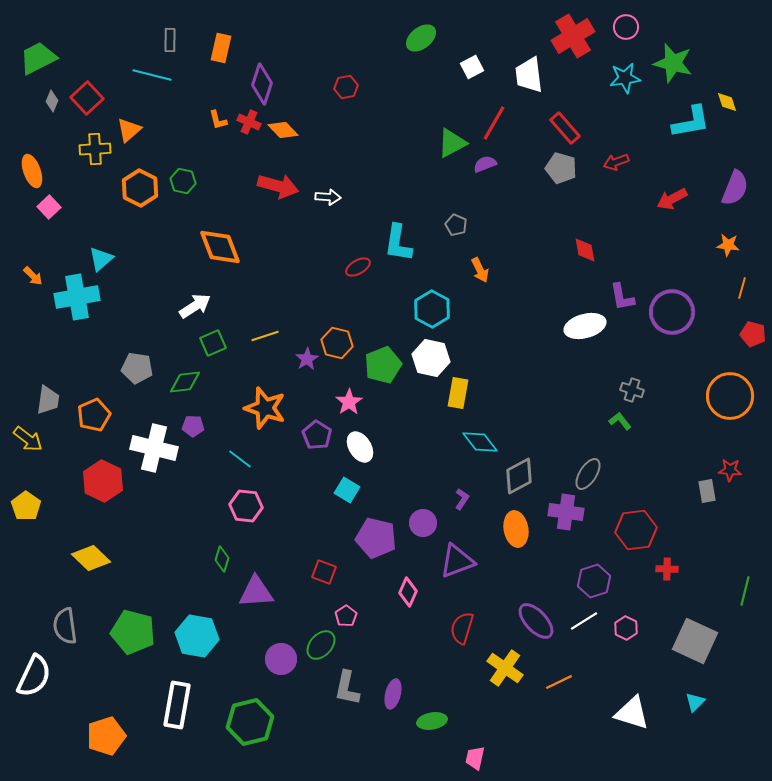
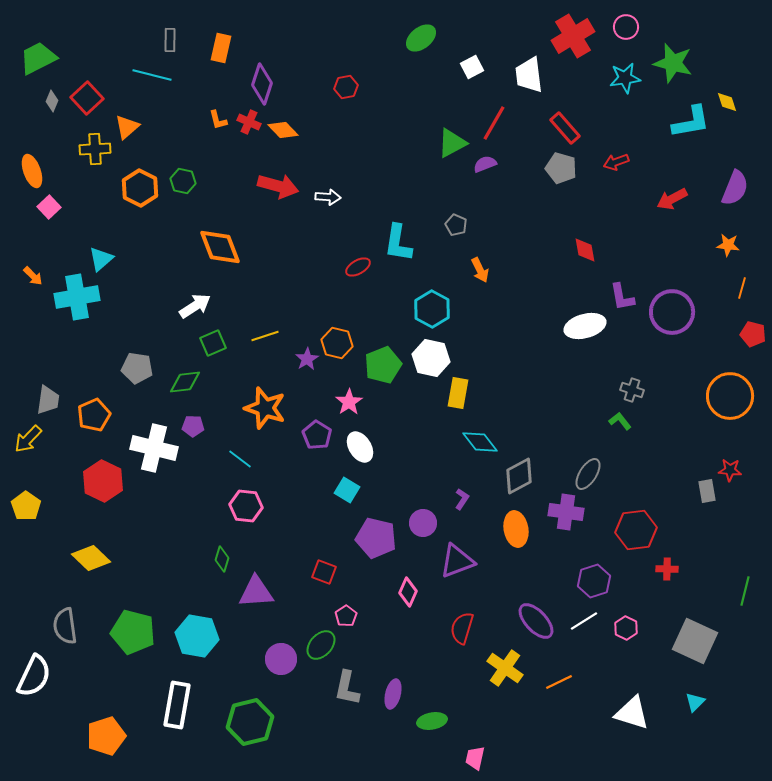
orange triangle at (129, 130): moved 2 px left, 3 px up
yellow arrow at (28, 439): rotated 96 degrees clockwise
